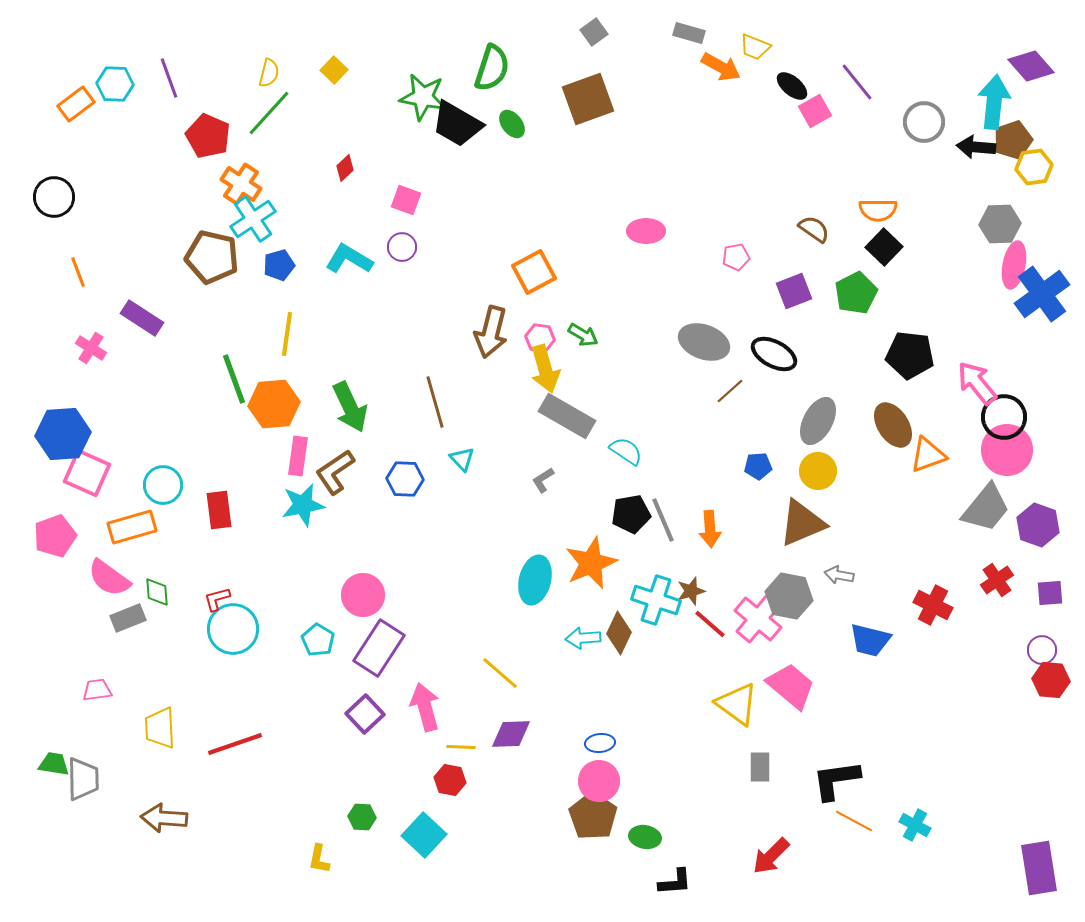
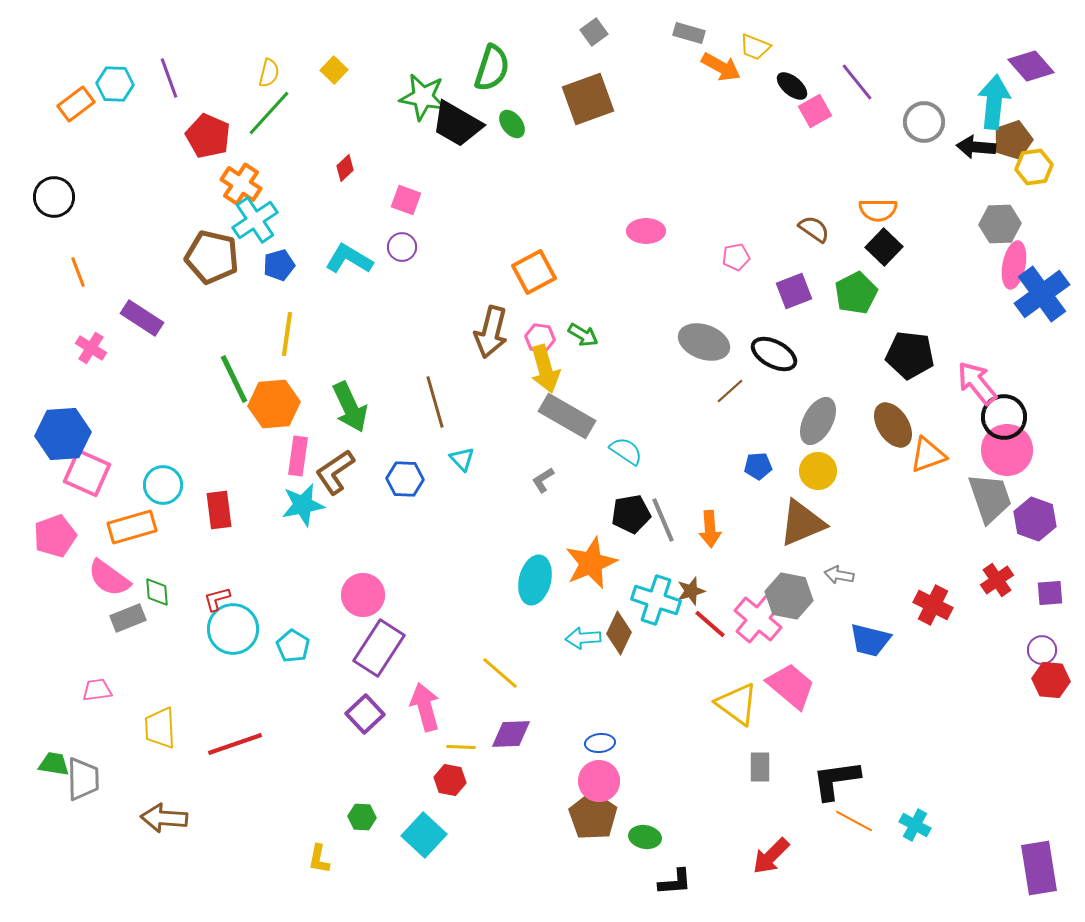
cyan cross at (253, 219): moved 2 px right, 1 px down
green line at (234, 379): rotated 6 degrees counterclockwise
gray trapezoid at (986, 508): moved 4 px right, 10 px up; rotated 58 degrees counterclockwise
purple hexagon at (1038, 525): moved 3 px left, 6 px up
cyan pentagon at (318, 640): moved 25 px left, 6 px down
